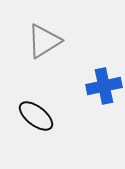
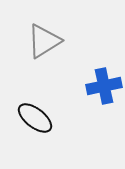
black ellipse: moved 1 px left, 2 px down
